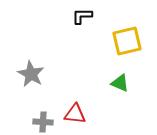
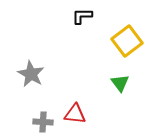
yellow square: rotated 24 degrees counterclockwise
green triangle: rotated 30 degrees clockwise
